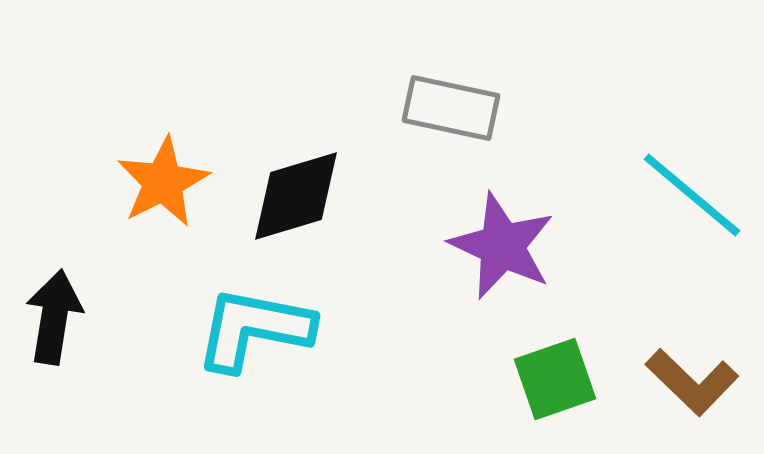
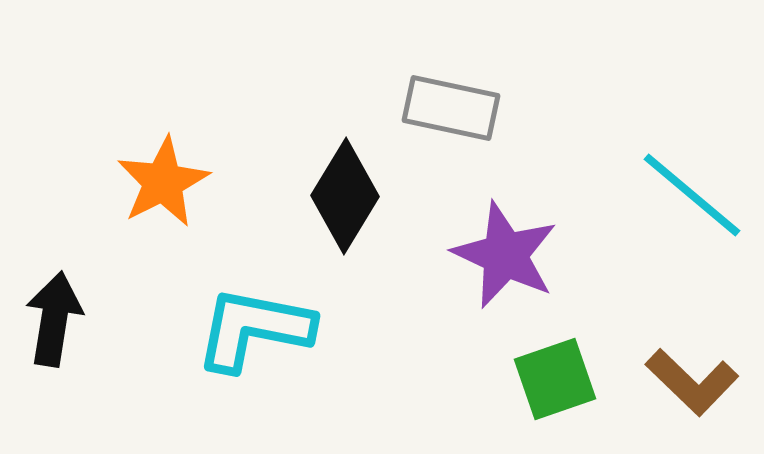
black diamond: moved 49 px right; rotated 42 degrees counterclockwise
purple star: moved 3 px right, 9 px down
black arrow: moved 2 px down
